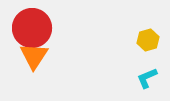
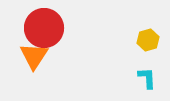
red circle: moved 12 px right
cyan L-shape: rotated 110 degrees clockwise
